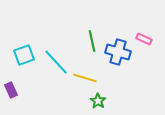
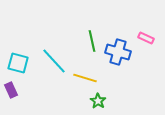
pink rectangle: moved 2 px right, 1 px up
cyan square: moved 6 px left, 8 px down; rotated 35 degrees clockwise
cyan line: moved 2 px left, 1 px up
